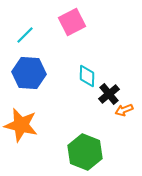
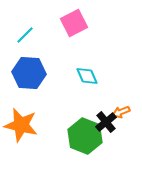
pink square: moved 2 px right, 1 px down
cyan diamond: rotated 25 degrees counterclockwise
black cross: moved 3 px left, 28 px down
orange arrow: moved 3 px left, 2 px down
green hexagon: moved 16 px up
